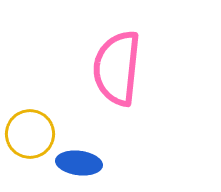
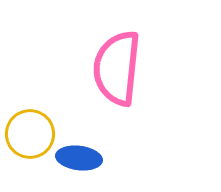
blue ellipse: moved 5 px up
